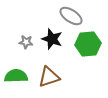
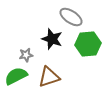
gray ellipse: moved 1 px down
gray star: moved 13 px down; rotated 16 degrees counterclockwise
green semicircle: rotated 25 degrees counterclockwise
